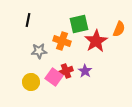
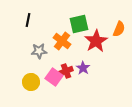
orange cross: rotated 18 degrees clockwise
purple star: moved 2 px left, 3 px up
